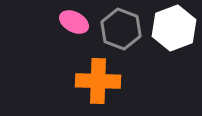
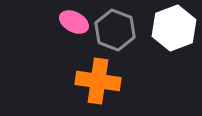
gray hexagon: moved 6 px left, 1 px down
orange cross: rotated 6 degrees clockwise
